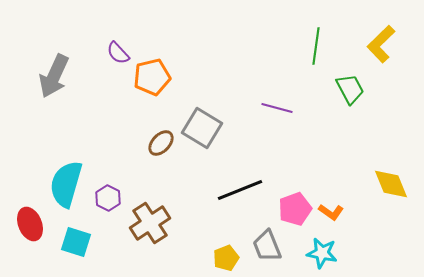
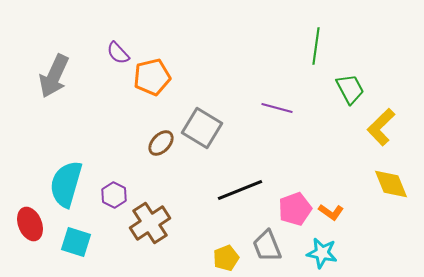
yellow L-shape: moved 83 px down
purple hexagon: moved 6 px right, 3 px up
